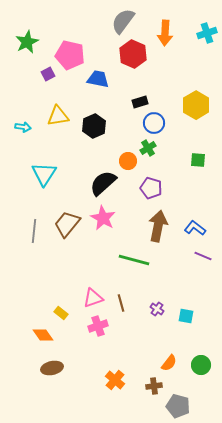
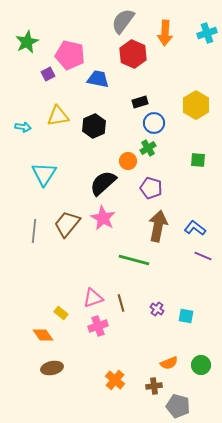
orange semicircle: rotated 30 degrees clockwise
